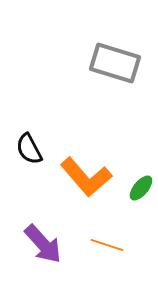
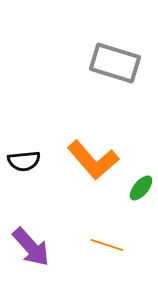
black semicircle: moved 5 px left, 12 px down; rotated 68 degrees counterclockwise
orange L-shape: moved 7 px right, 17 px up
purple arrow: moved 12 px left, 3 px down
